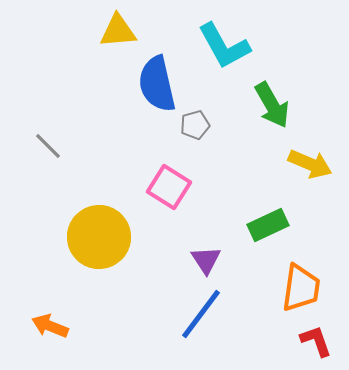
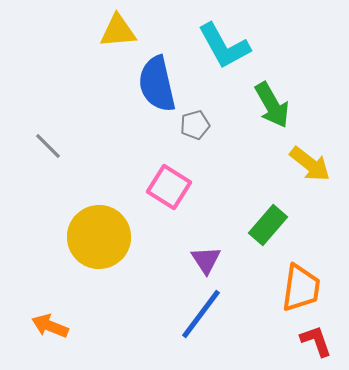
yellow arrow: rotated 15 degrees clockwise
green rectangle: rotated 24 degrees counterclockwise
